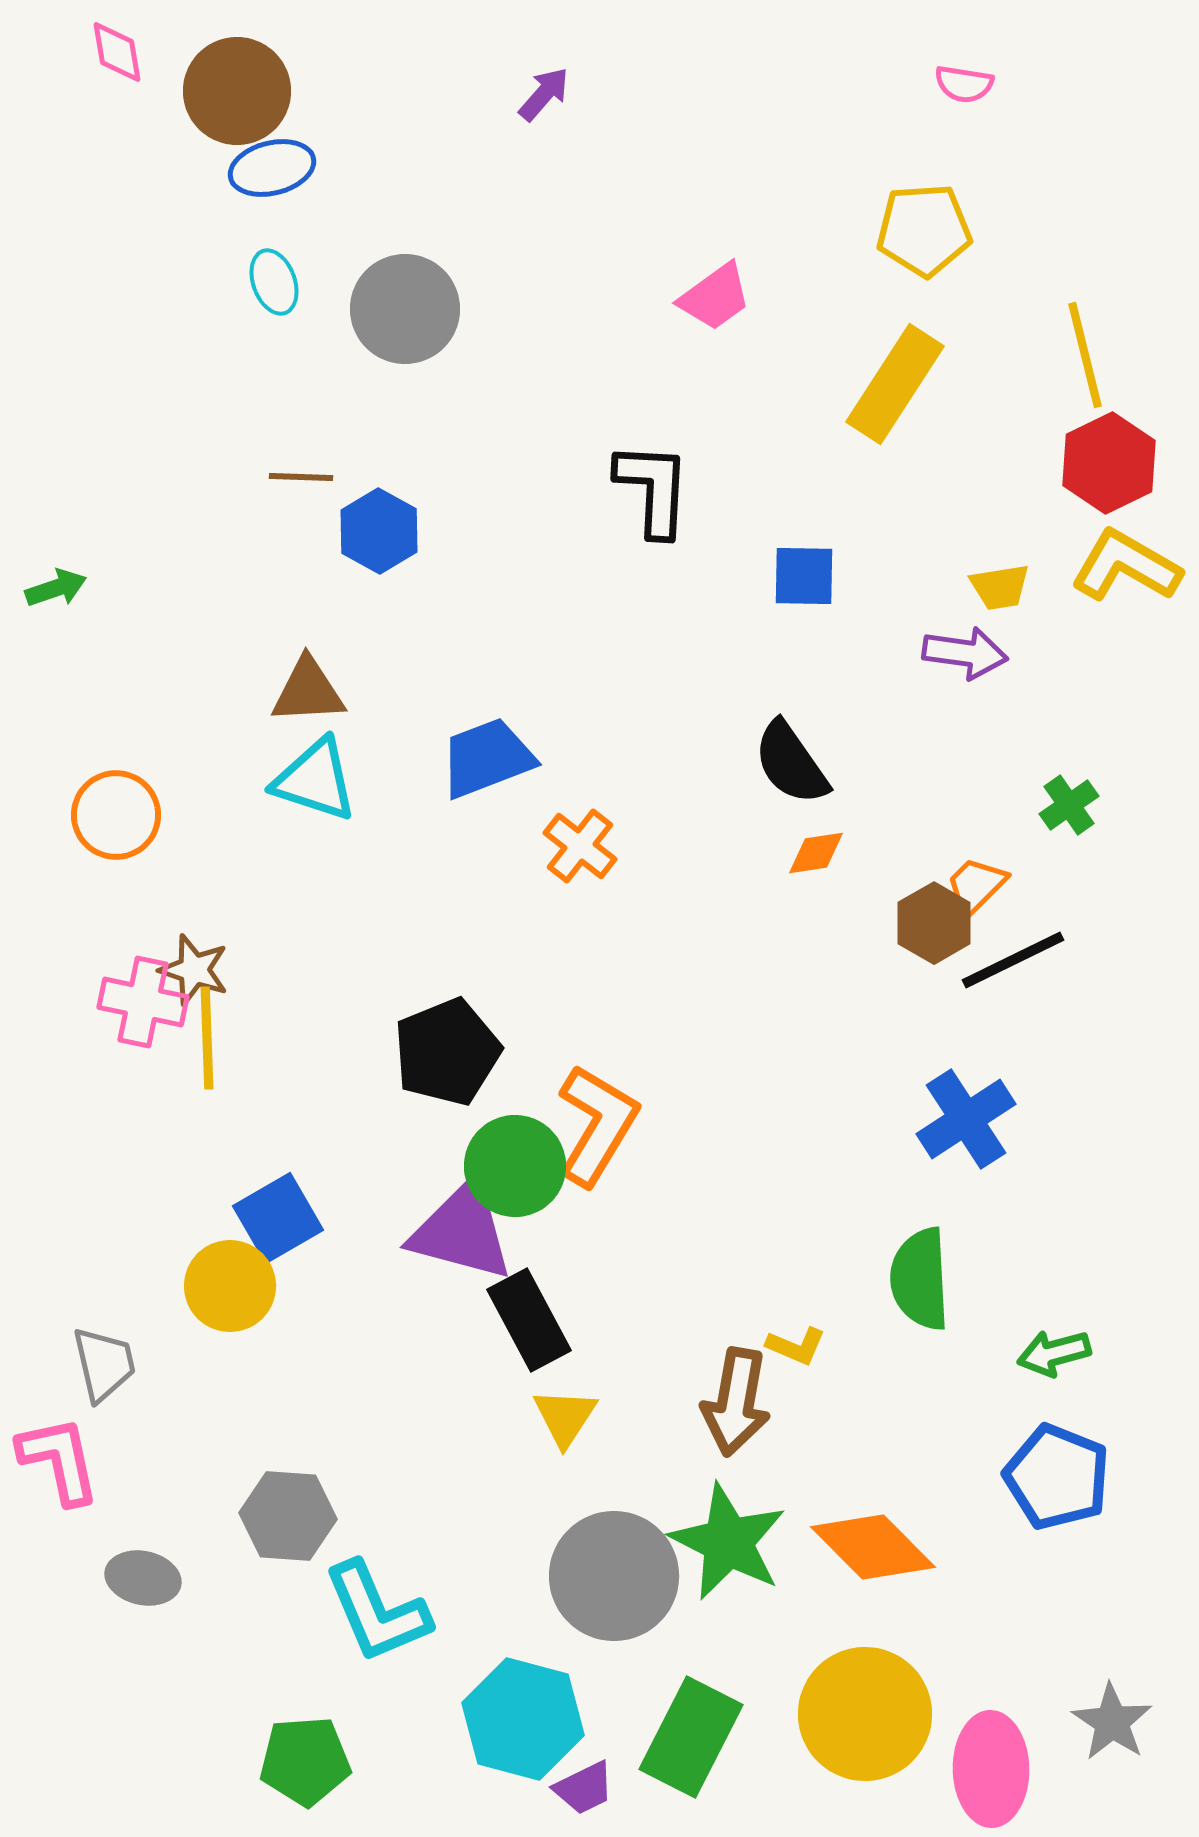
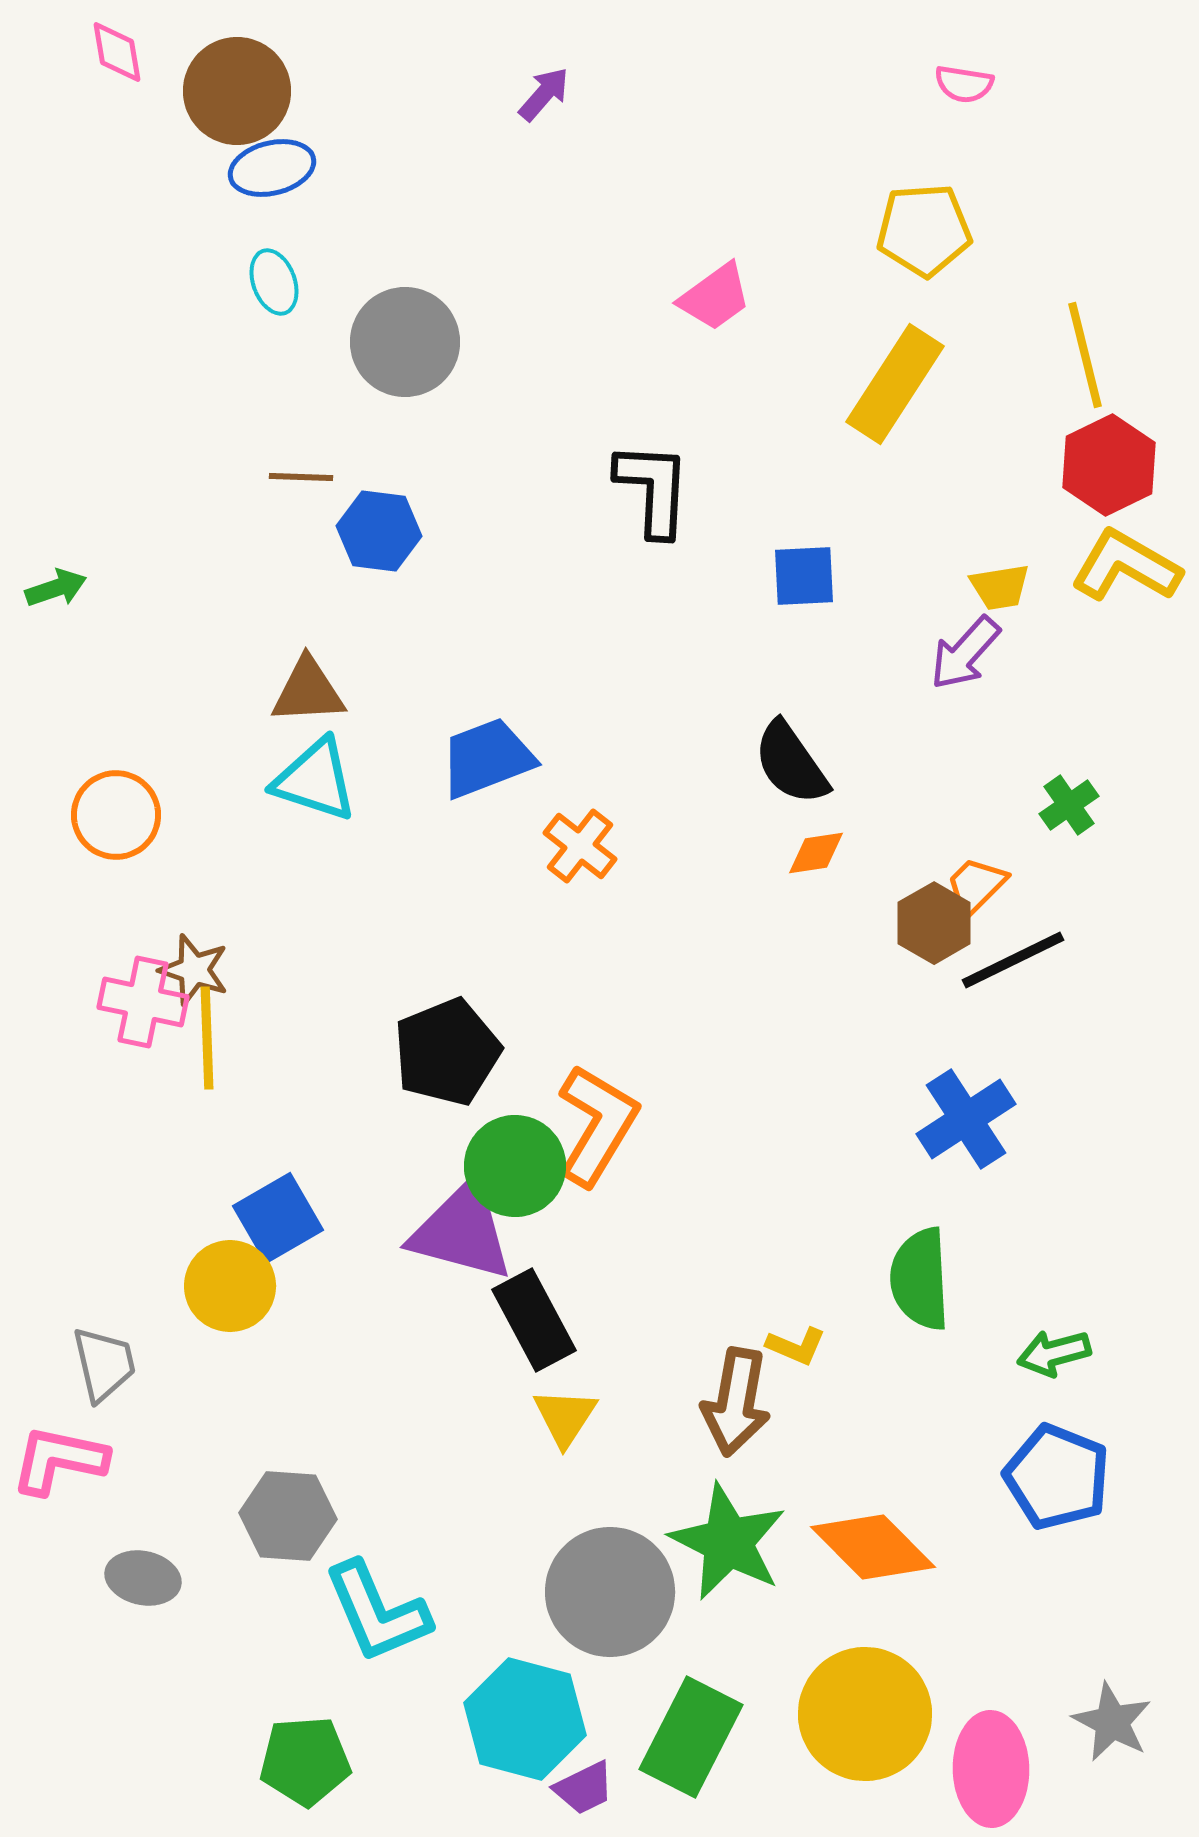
gray circle at (405, 309): moved 33 px down
red hexagon at (1109, 463): moved 2 px down
blue hexagon at (379, 531): rotated 22 degrees counterclockwise
blue square at (804, 576): rotated 4 degrees counterclockwise
purple arrow at (965, 653): rotated 124 degrees clockwise
black rectangle at (529, 1320): moved 5 px right
pink L-shape at (59, 1460): rotated 66 degrees counterclockwise
gray circle at (614, 1576): moved 4 px left, 16 px down
cyan hexagon at (523, 1719): moved 2 px right
gray star at (1112, 1722): rotated 6 degrees counterclockwise
